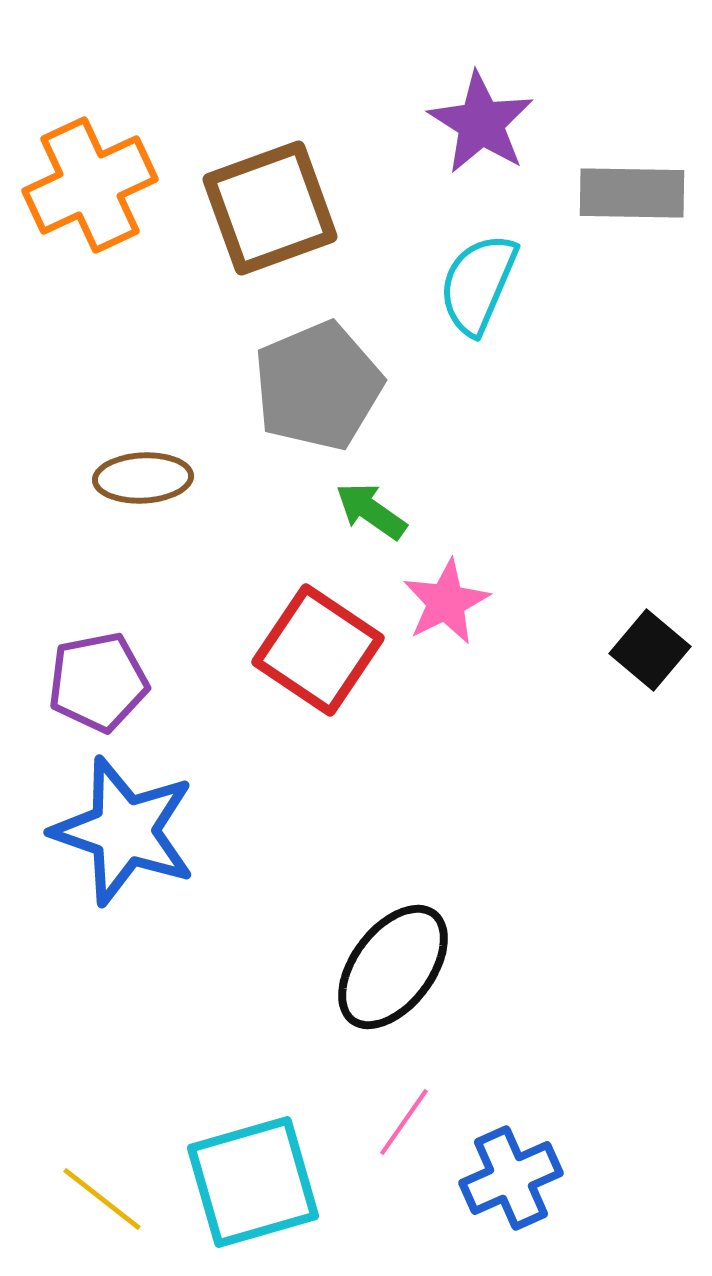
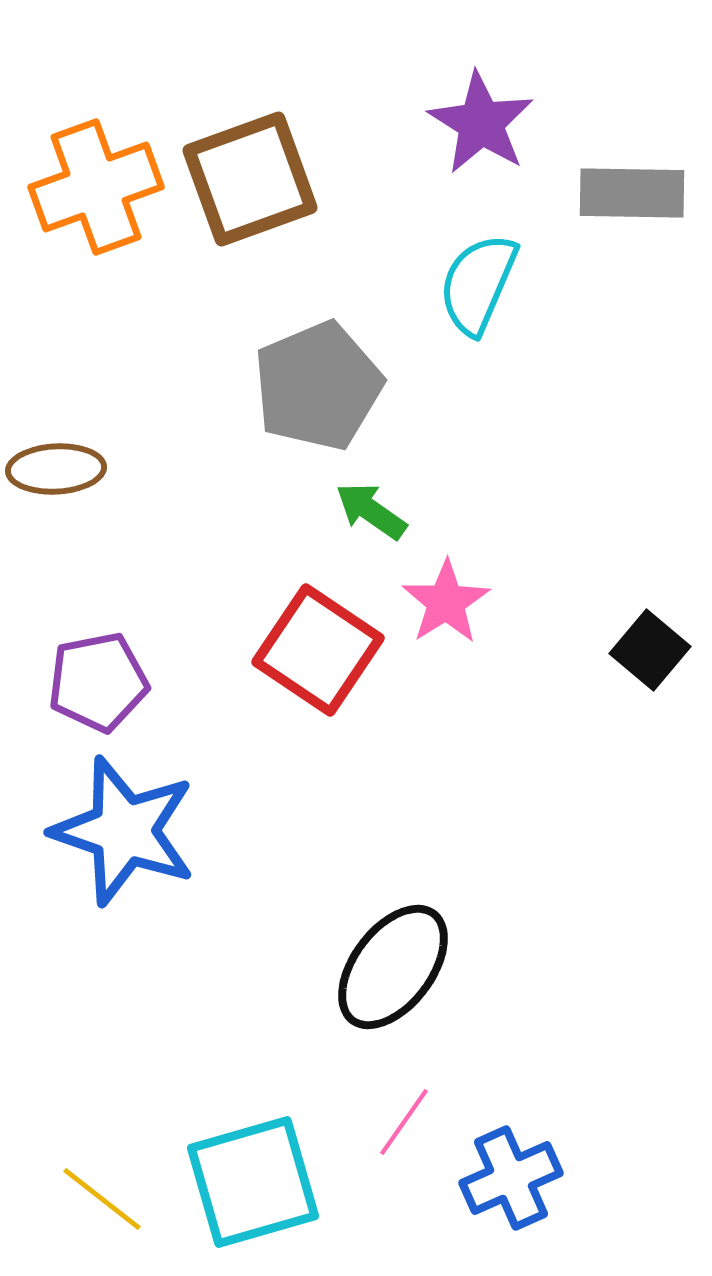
orange cross: moved 6 px right, 2 px down; rotated 5 degrees clockwise
brown square: moved 20 px left, 29 px up
brown ellipse: moved 87 px left, 9 px up
pink star: rotated 6 degrees counterclockwise
